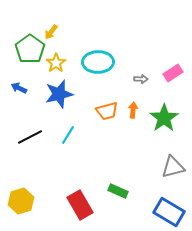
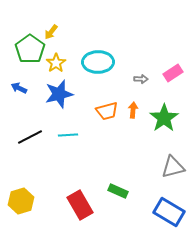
cyan line: rotated 54 degrees clockwise
